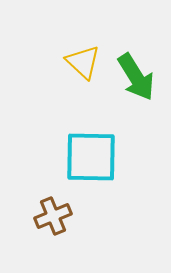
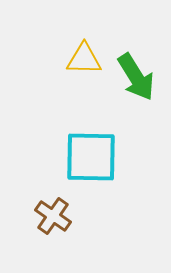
yellow triangle: moved 1 px right, 3 px up; rotated 42 degrees counterclockwise
brown cross: rotated 33 degrees counterclockwise
